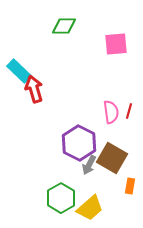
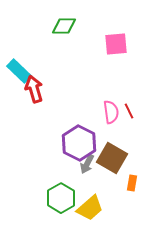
red line: rotated 42 degrees counterclockwise
gray arrow: moved 2 px left, 1 px up
orange rectangle: moved 2 px right, 3 px up
